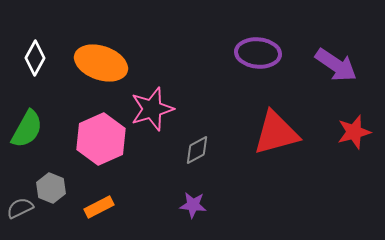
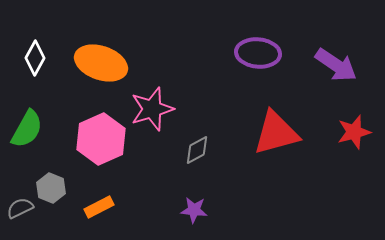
purple star: moved 1 px right, 5 px down
